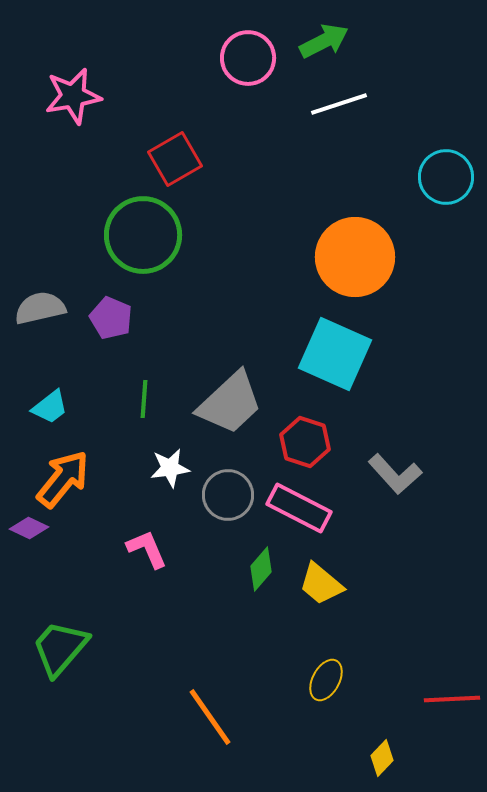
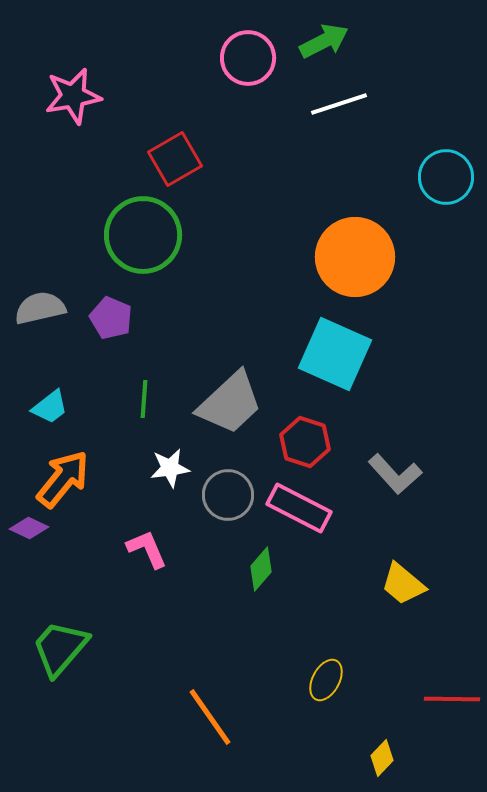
yellow trapezoid: moved 82 px right
red line: rotated 4 degrees clockwise
